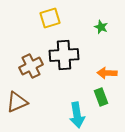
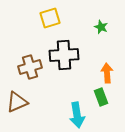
brown cross: moved 1 px left, 1 px down; rotated 10 degrees clockwise
orange arrow: rotated 84 degrees clockwise
